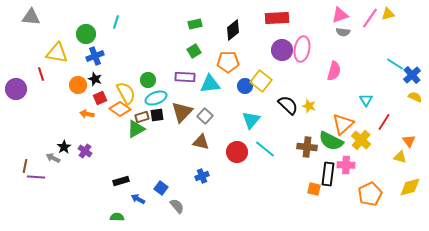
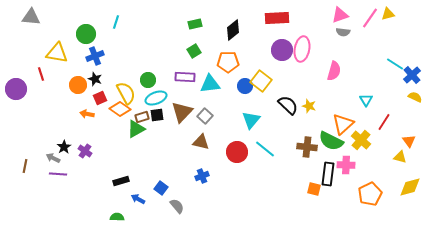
purple line at (36, 177): moved 22 px right, 3 px up
